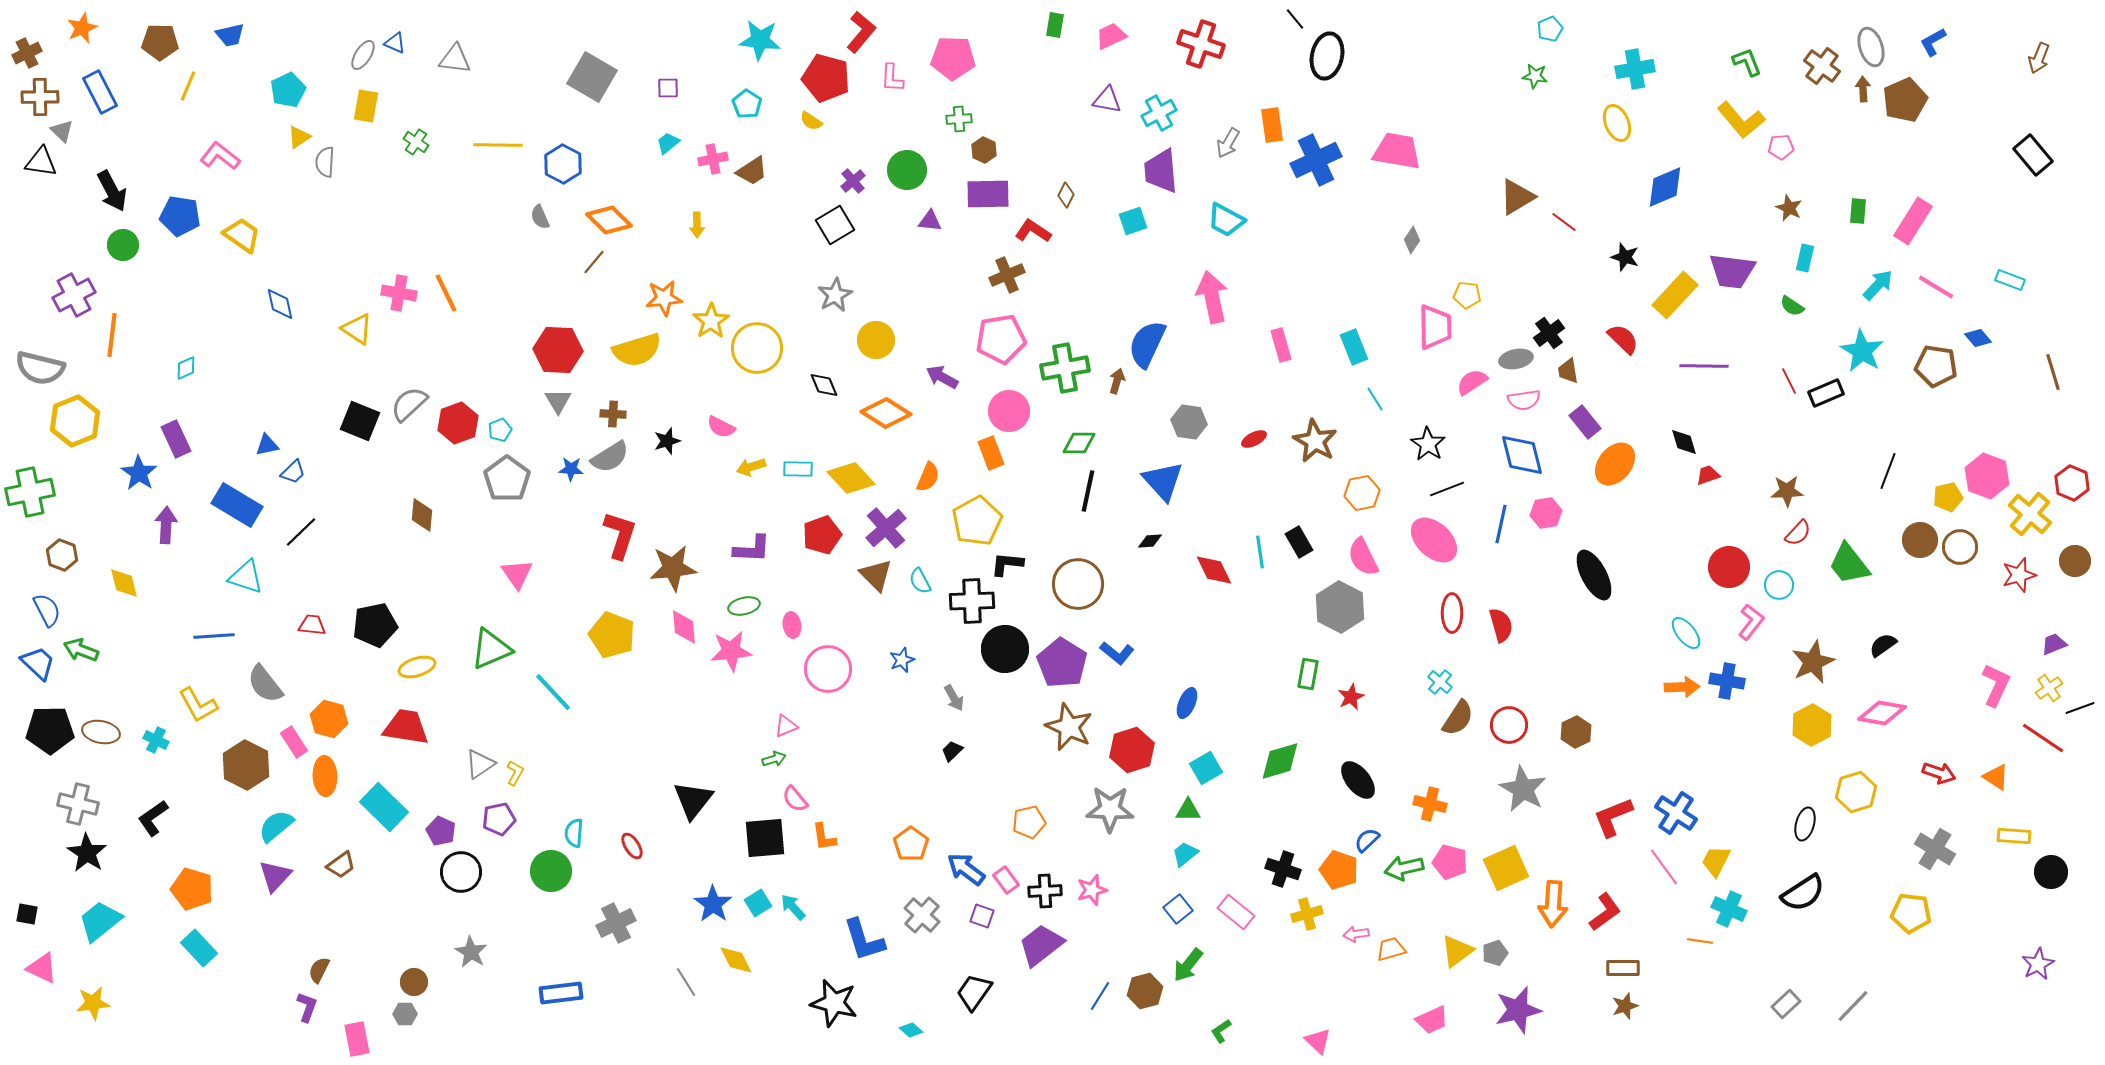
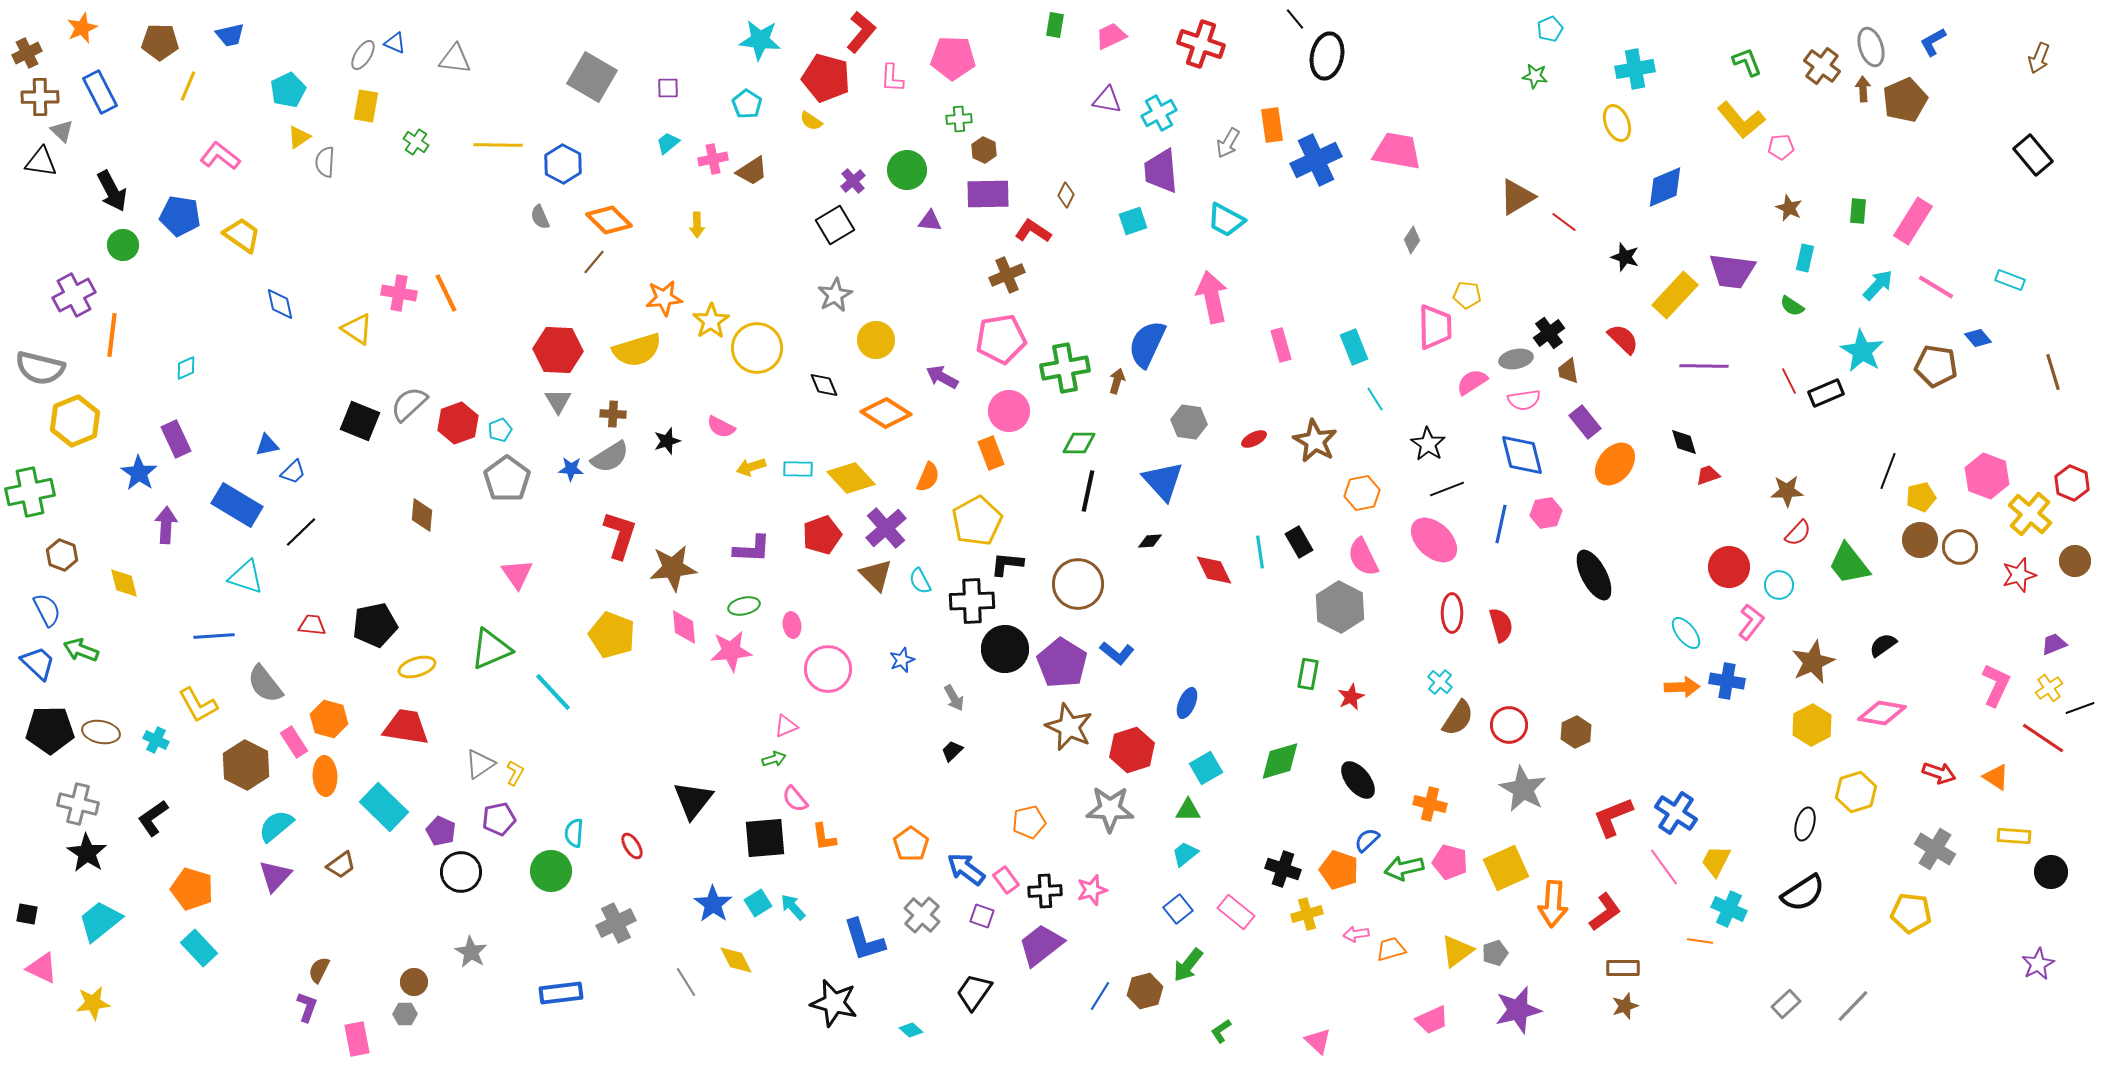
yellow pentagon at (1948, 497): moved 27 px left
